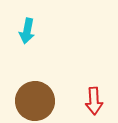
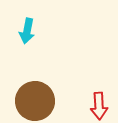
red arrow: moved 5 px right, 5 px down
